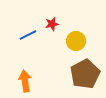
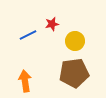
yellow circle: moved 1 px left
brown pentagon: moved 11 px left, 1 px up; rotated 20 degrees clockwise
